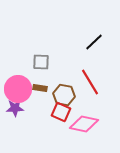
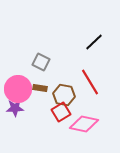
gray square: rotated 24 degrees clockwise
red square: rotated 36 degrees clockwise
